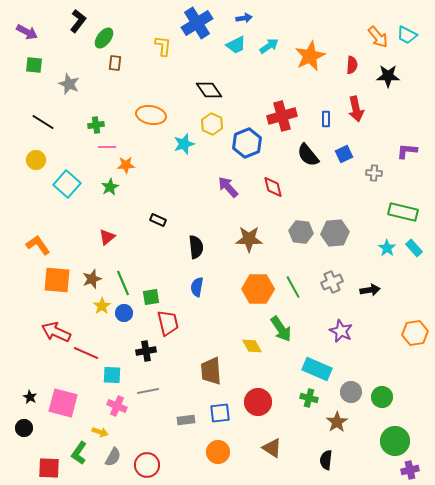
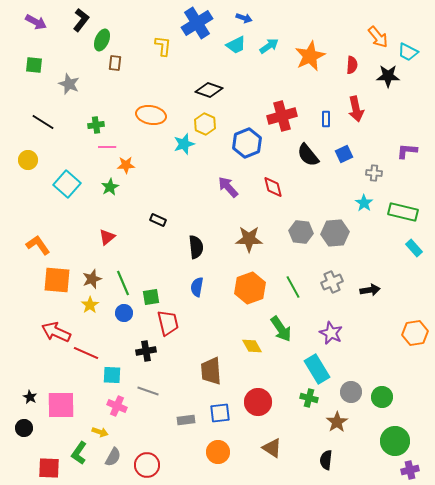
blue arrow at (244, 18): rotated 28 degrees clockwise
black L-shape at (78, 21): moved 3 px right, 1 px up
purple arrow at (27, 32): moved 9 px right, 10 px up
cyan trapezoid at (407, 35): moved 1 px right, 17 px down
green ellipse at (104, 38): moved 2 px left, 2 px down; rotated 15 degrees counterclockwise
black diamond at (209, 90): rotated 36 degrees counterclockwise
yellow hexagon at (212, 124): moved 7 px left
yellow circle at (36, 160): moved 8 px left
cyan star at (387, 248): moved 23 px left, 45 px up
orange hexagon at (258, 289): moved 8 px left, 1 px up; rotated 20 degrees counterclockwise
yellow star at (102, 306): moved 12 px left, 1 px up
purple star at (341, 331): moved 10 px left, 2 px down
cyan rectangle at (317, 369): rotated 36 degrees clockwise
gray line at (148, 391): rotated 30 degrees clockwise
pink square at (63, 403): moved 2 px left, 2 px down; rotated 16 degrees counterclockwise
